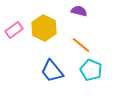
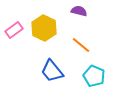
cyan pentagon: moved 3 px right, 6 px down
